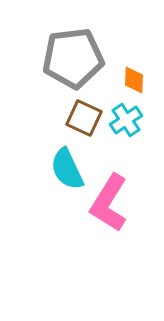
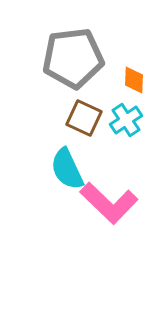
pink L-shape: rotated 78 degrees counterclockwise
